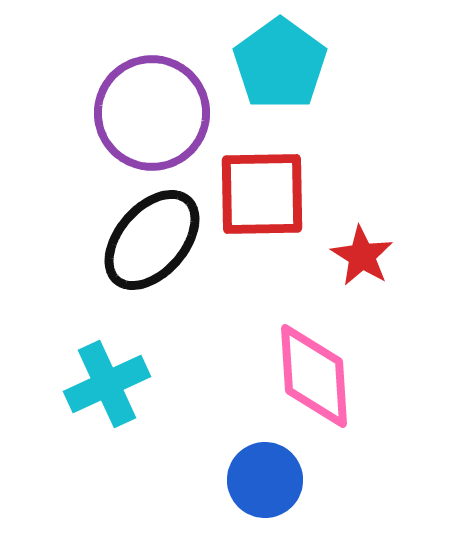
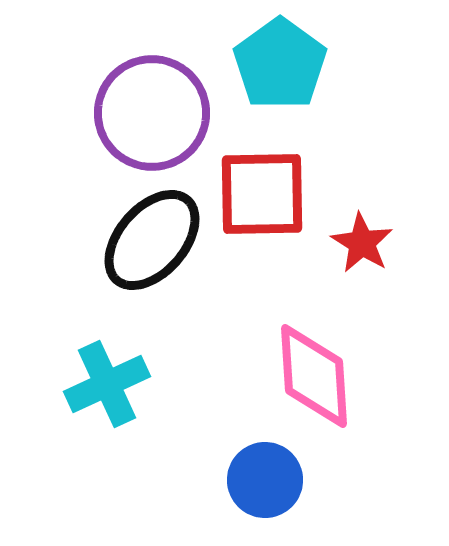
red star: moved 13 px up
